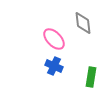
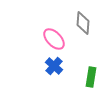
gray diamond: rotated 10 degrees clockwise
blue cross: rotated 18 degrees clockwise
